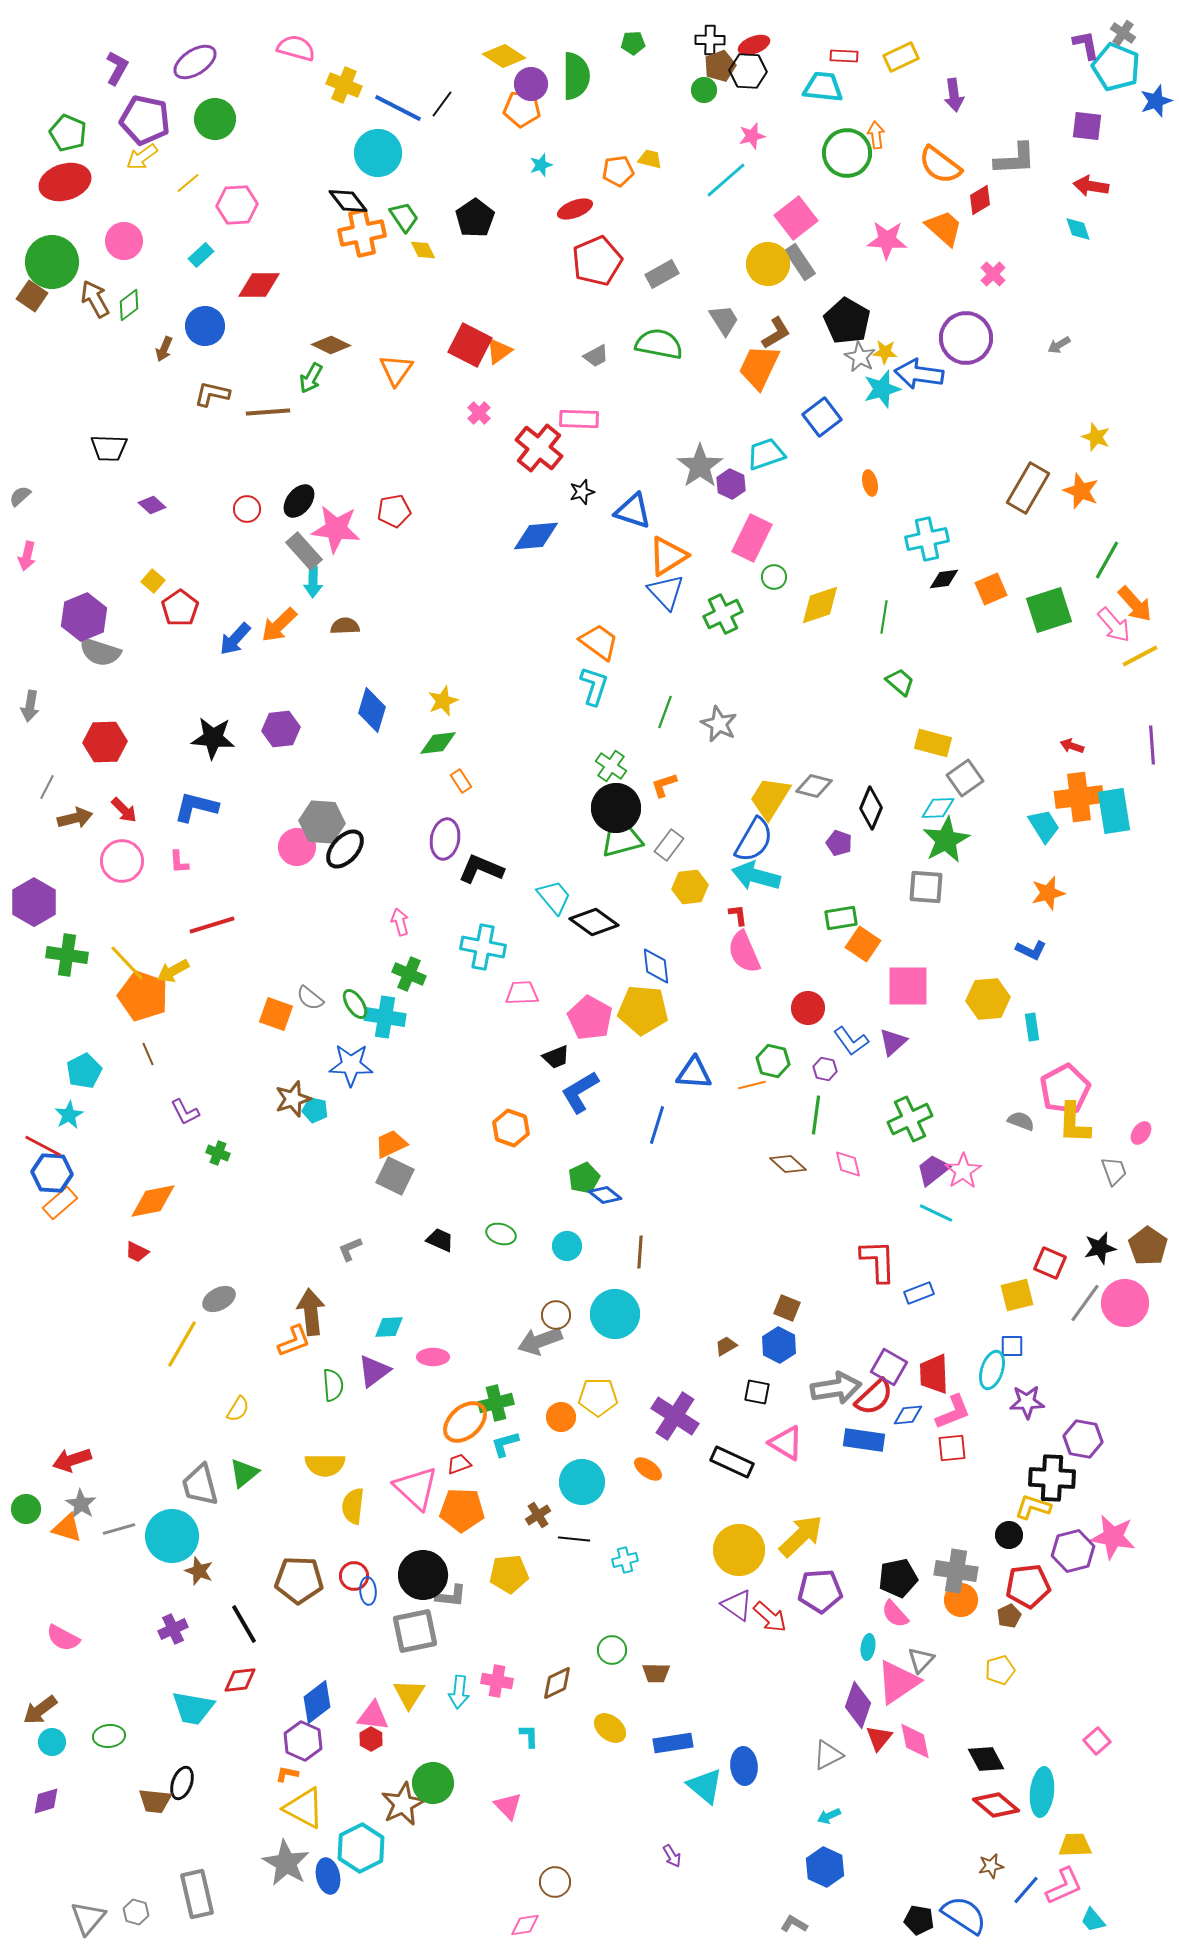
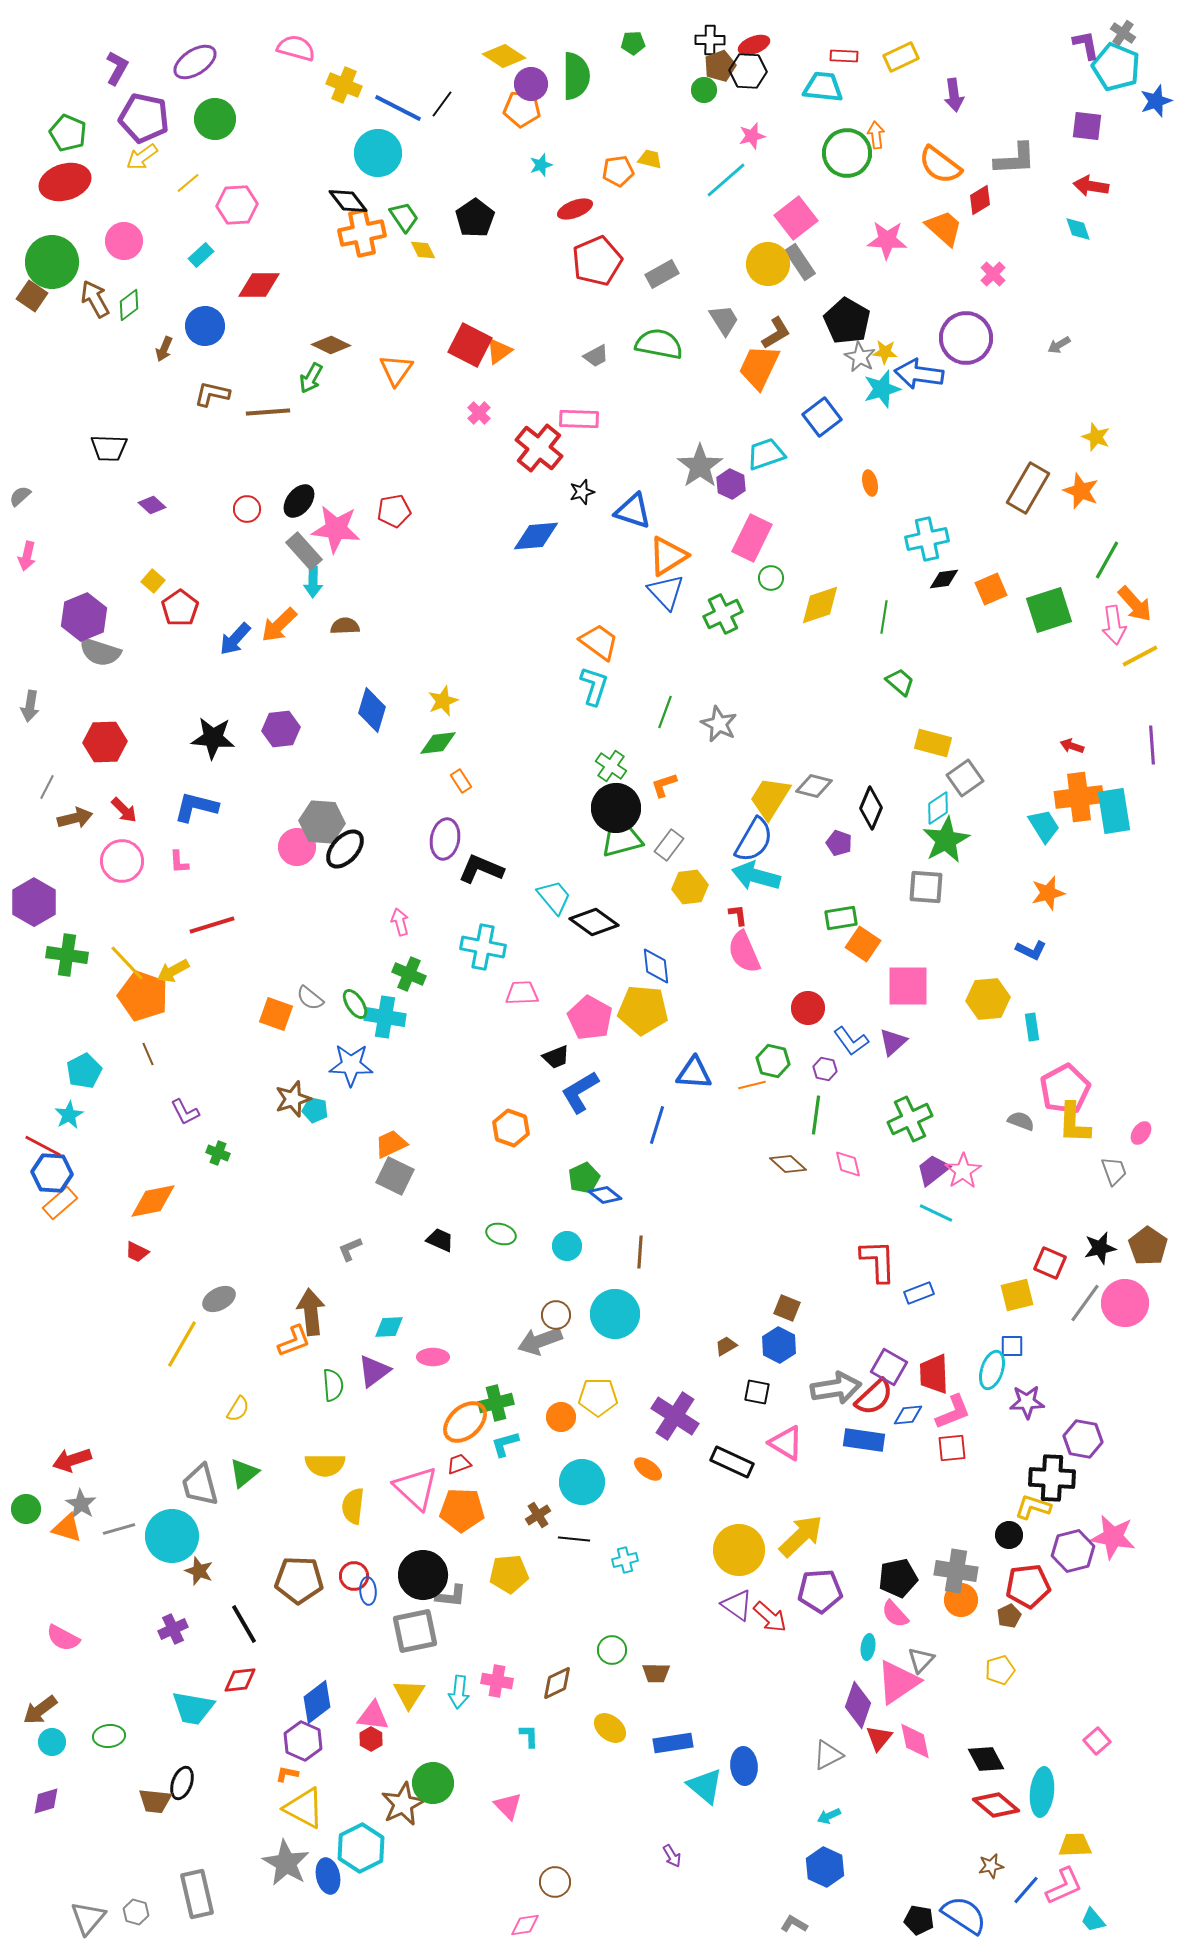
purple pentagon at (145, 120): moved 1 px left, 2 px up
green circle at (774, 577): moved 3 px left, 1 px down
pink arrow at (1114, 625): rotated 33 degrees clockwise
cyan diamond at (938, 808): rotated 32 degrees counterclockwise
